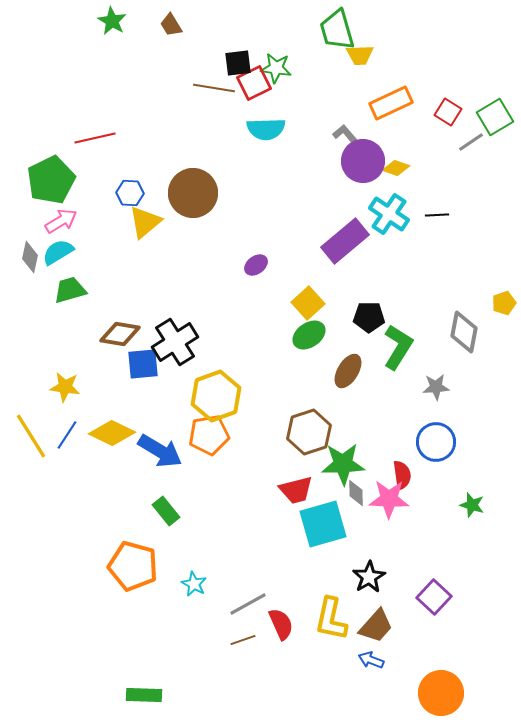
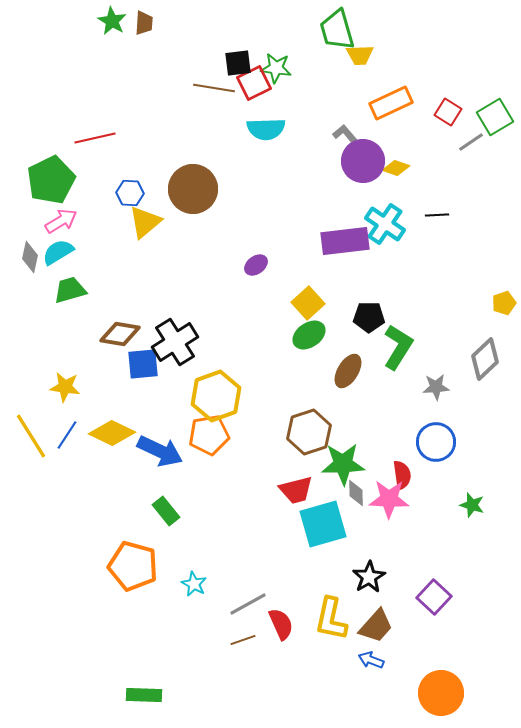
brown trapezoid at (171, 25): moved 27 px left, 2 px up; rotated 145 degrees counterclockwise
brown circle at (193, 193): moved 4 px up
cyan cross at (389, 214): moved 4 px left, 10 px down
purple rectangle at (345, 241): rotated 33 degrees clockwise
gray diamond at (464, 332): moved 21 px right, 27 px down; rotated 36 degrees clockwise
blue arrow at (160, 451): rotated 6 degrees counterclockwise
